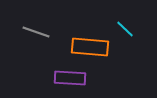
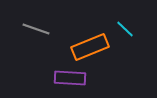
gray line: moved 3 px up
orange rectangle: rotated 27 degrees counterclockwise
